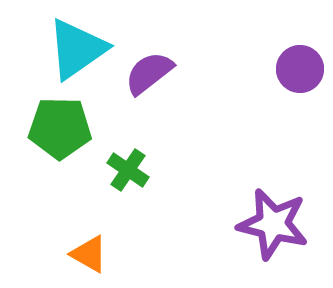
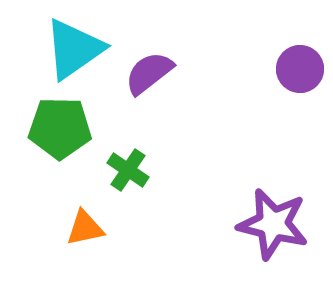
cyan triangle: moved 3 px left
orange triangle: moved 4 px left, 26 px up; rotated 42 degrees counterclockwise
